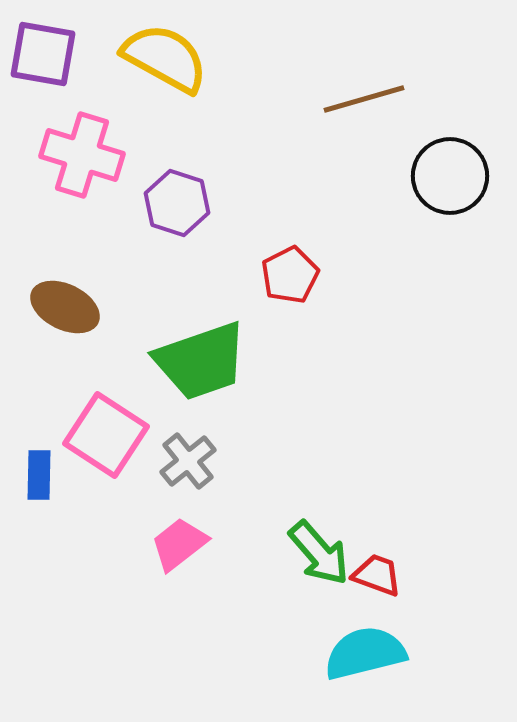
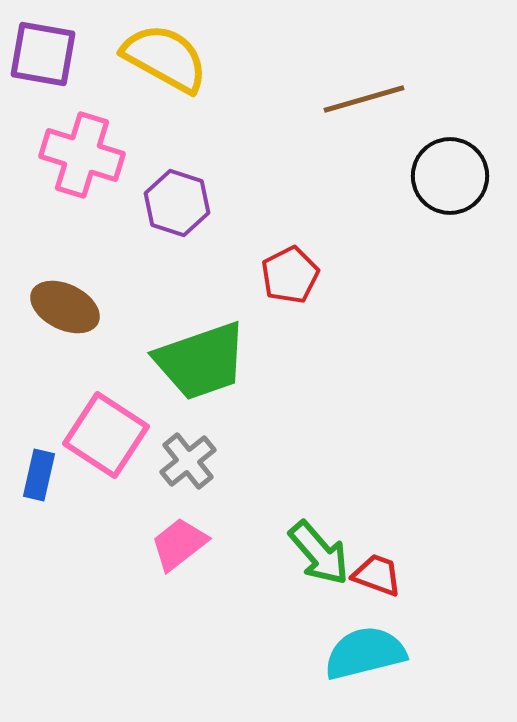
blue rectangle: rotated 12 degrees clockwise
